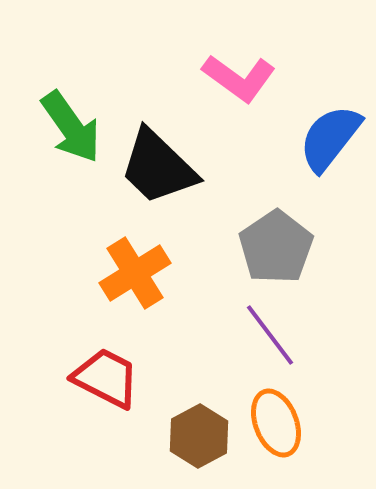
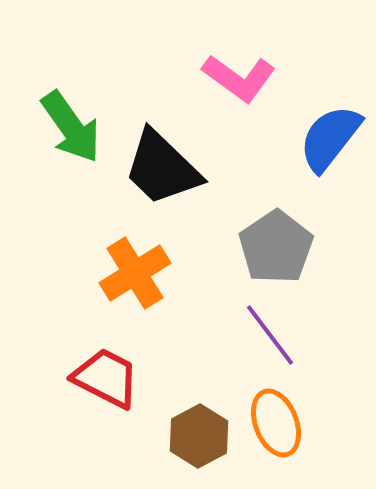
black trapezoid: moved 4 px right, 1 px down
